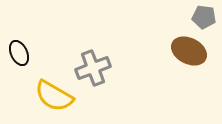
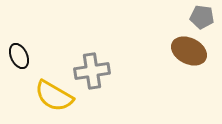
gray pentagon: moved 2 px left
black ellipse: moved 3 px down
gray cross: moved 1 px left, 3 px down; rotated 12 degrees clockwise
